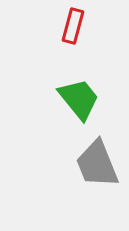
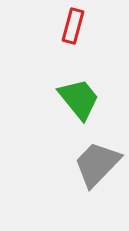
gray trapezoid: rotated 66 degrees clockwise
